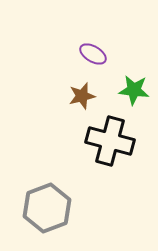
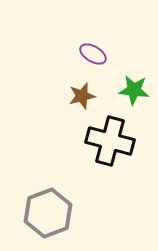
gray hexagon: moved 1 px right, 5 px down
